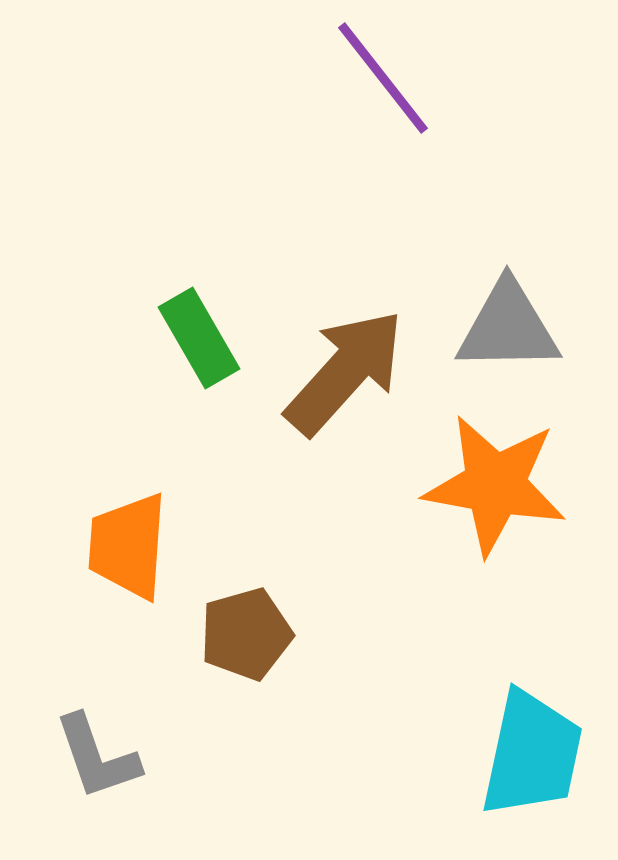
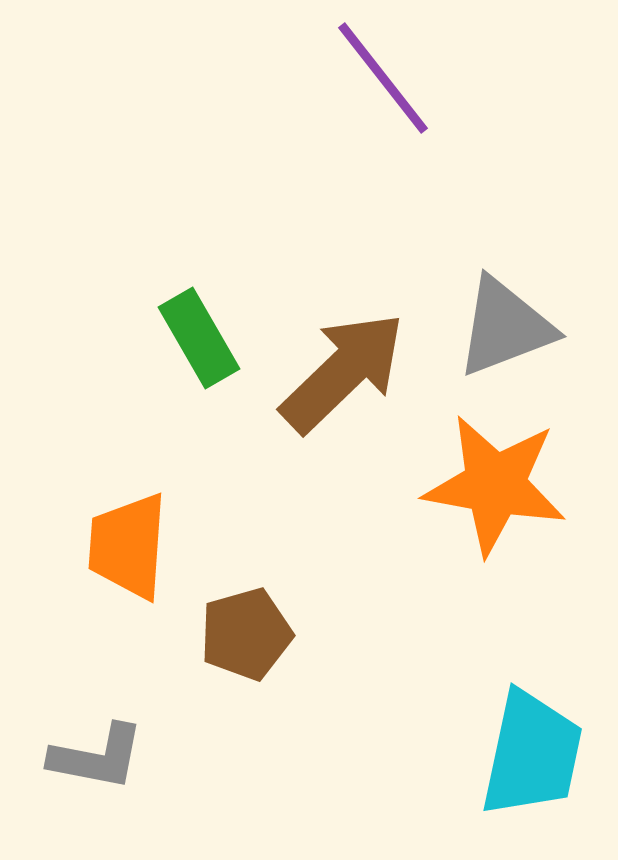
gray triangle: moved 3 px left; rotated 20 degrees counterclockwise
brown arrow: moved 2 px left; rotated 4 degrees clockwise
gray L-shape: rotated 60 degrees counterclockwise
